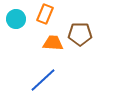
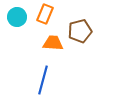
cyan circle: moved 1 px right, 2 px up
brown pentagon: moved 3 px up; rotated 15 degrees counterclockwise
blue line: rotated 32 degrees counterclockwise
